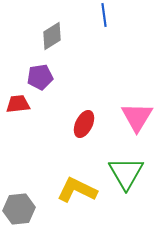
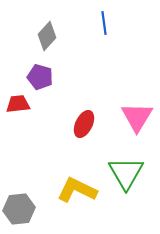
blue line: moved 8 px down
gray diamond: moved 5 px left; rotated 16 degrees counterclockwise
purple pentagon: rotated 25 degrees clockwise
